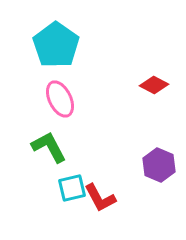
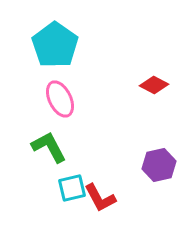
cyan pentagon: moved 1 px left
purple hexagon: rotated 24 degrees clockwise
